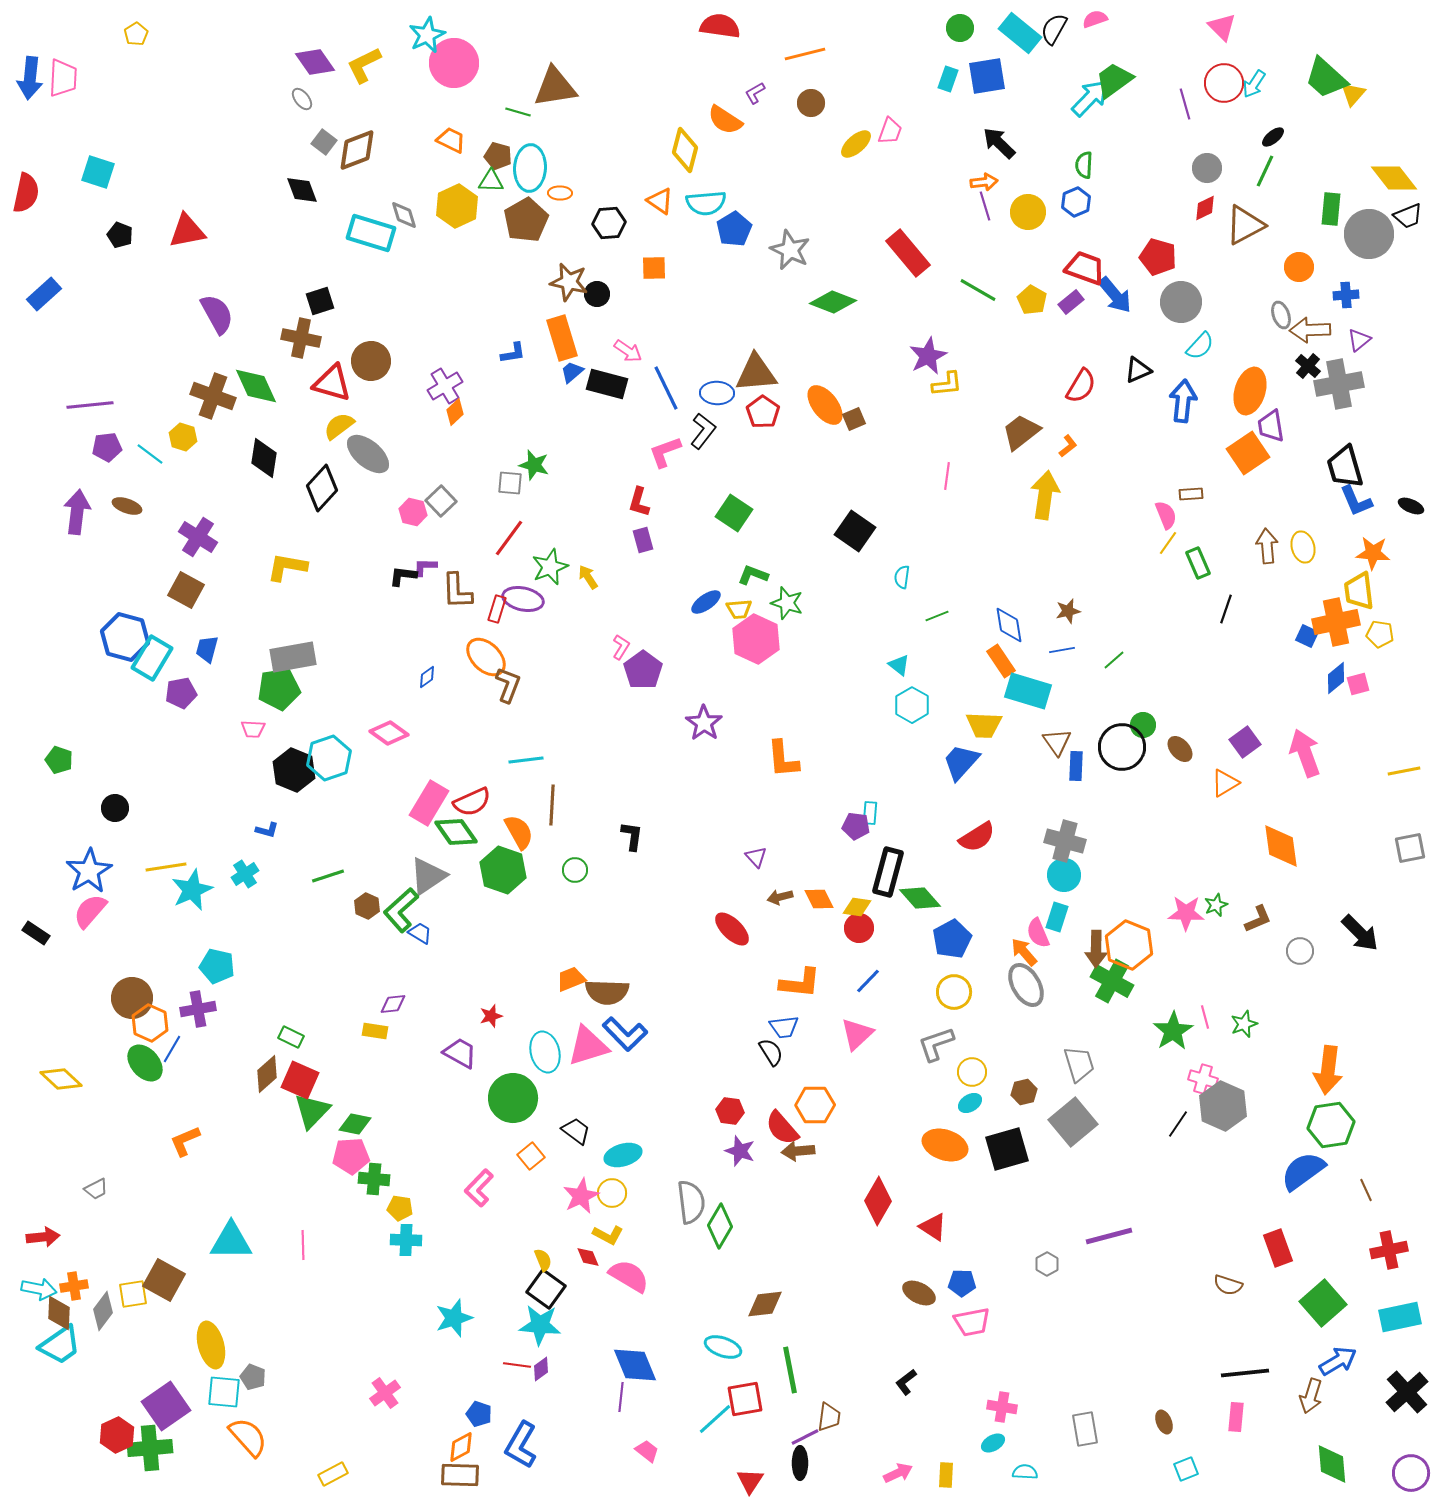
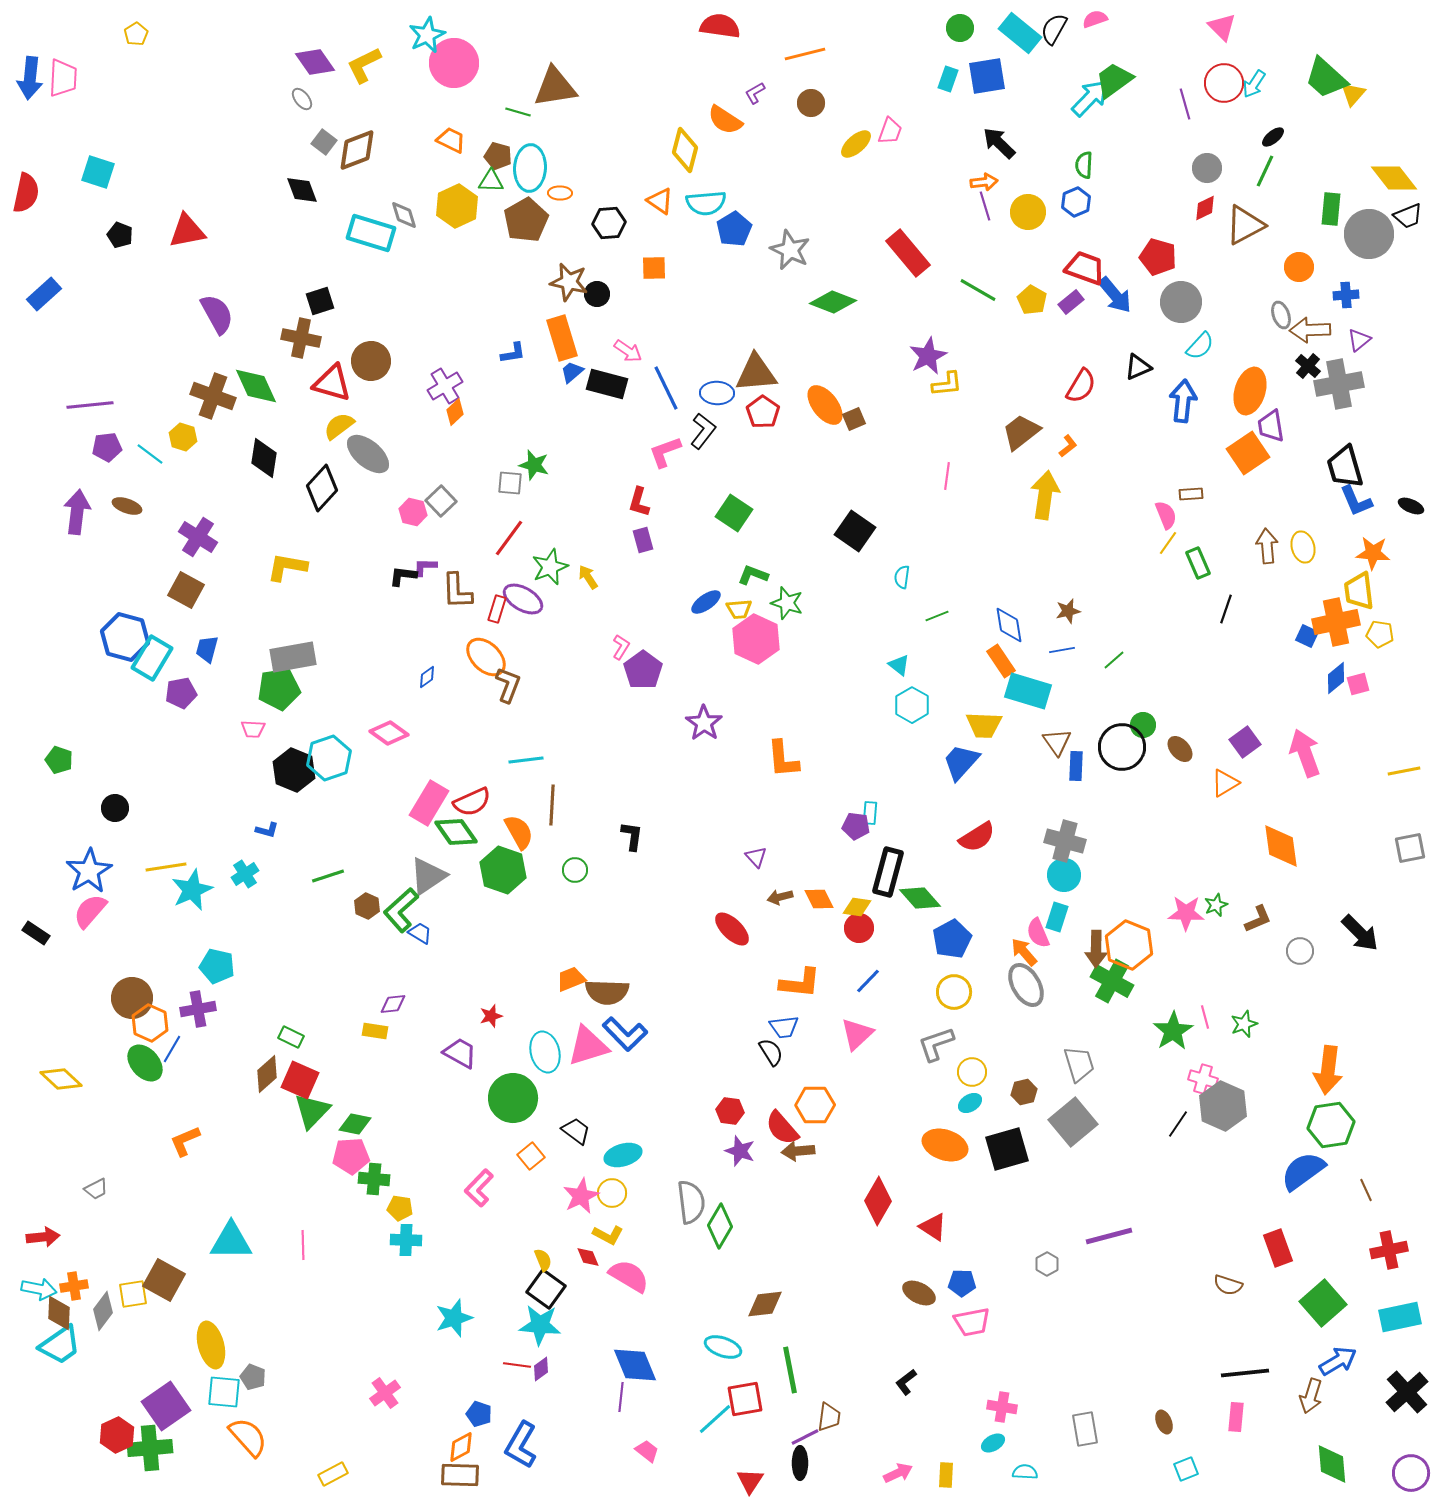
black triangle at (1138, 370): moved 3 px up
purple ellipse at (523, 599): rotated 18 degrees clockwise
